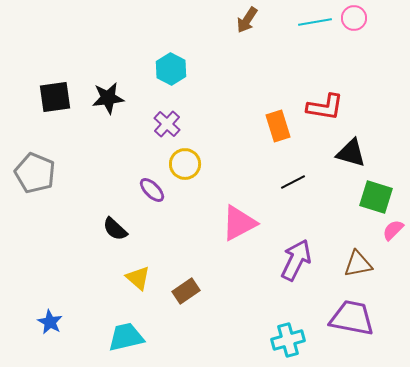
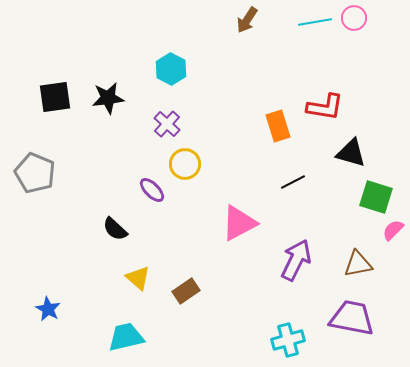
blue star: moved 2 px left, 13 px up
